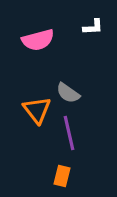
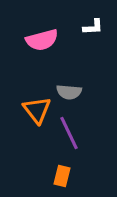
pink semicircle: moved 4 px right
gray semicircle: moved 1 px right, 1 px up; rotated 30 degrees counterclockwise
purple line: rotated 12 degrees counterclockwise
